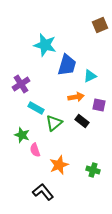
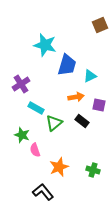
orange star: moved 2 px down
